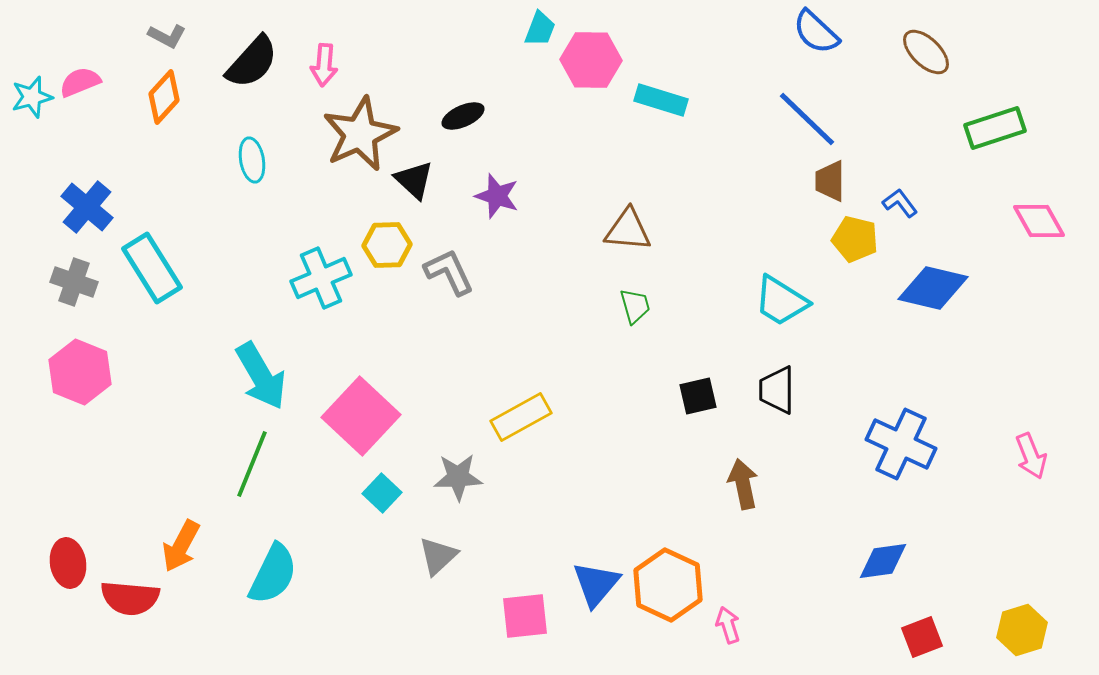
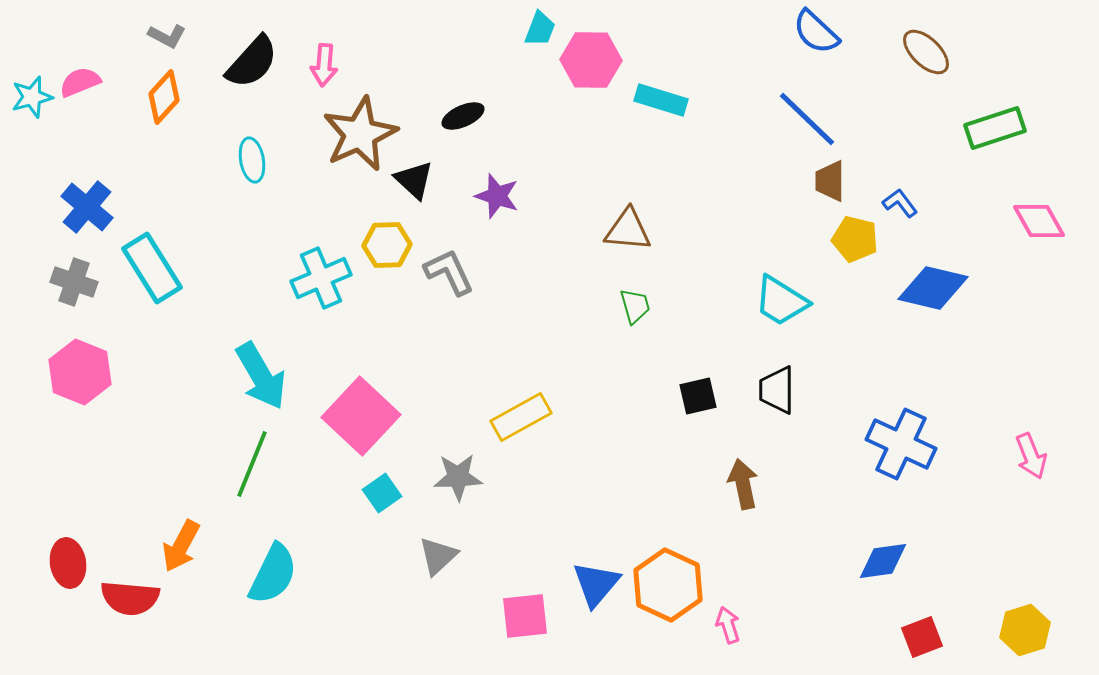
cyan square at (382, 493): rotated 12 degrees clockwise
yellow hexagon at (1022, 630): moved 3 px right
